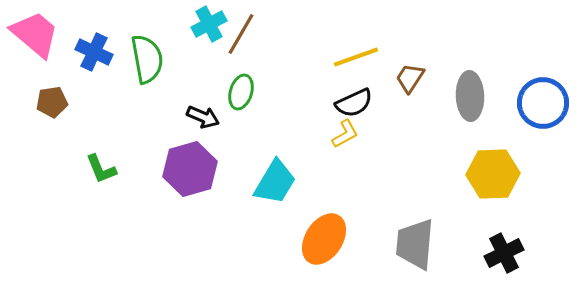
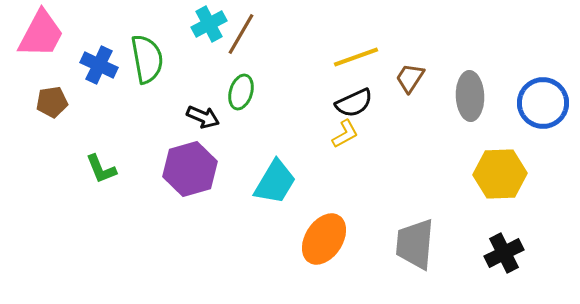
pink trapezoid: moved 6 px right; rotated 78 degrees clockwise
blue cross: moved 5 px right, 13 px down
yellow hexagon: moved 7 px right
